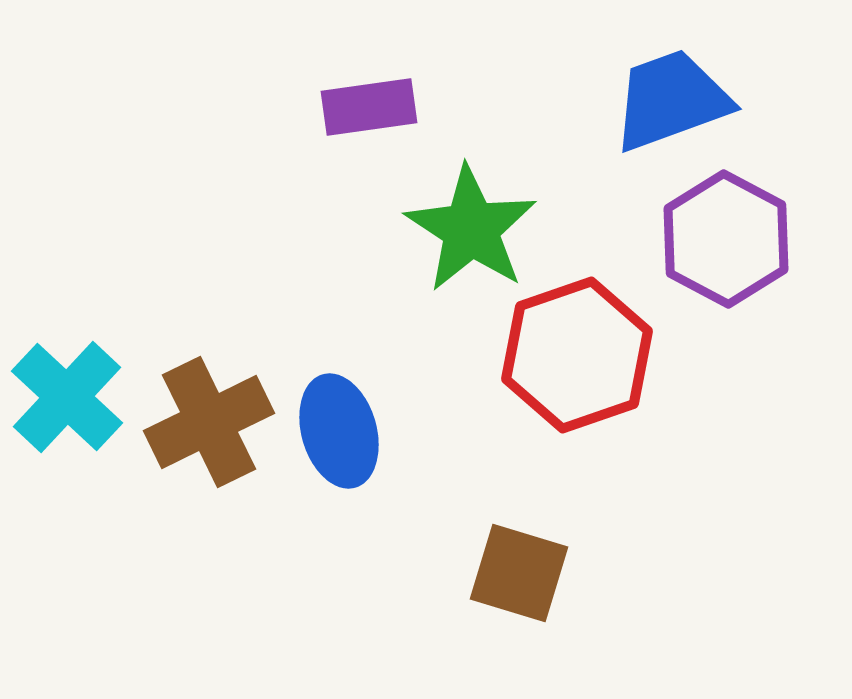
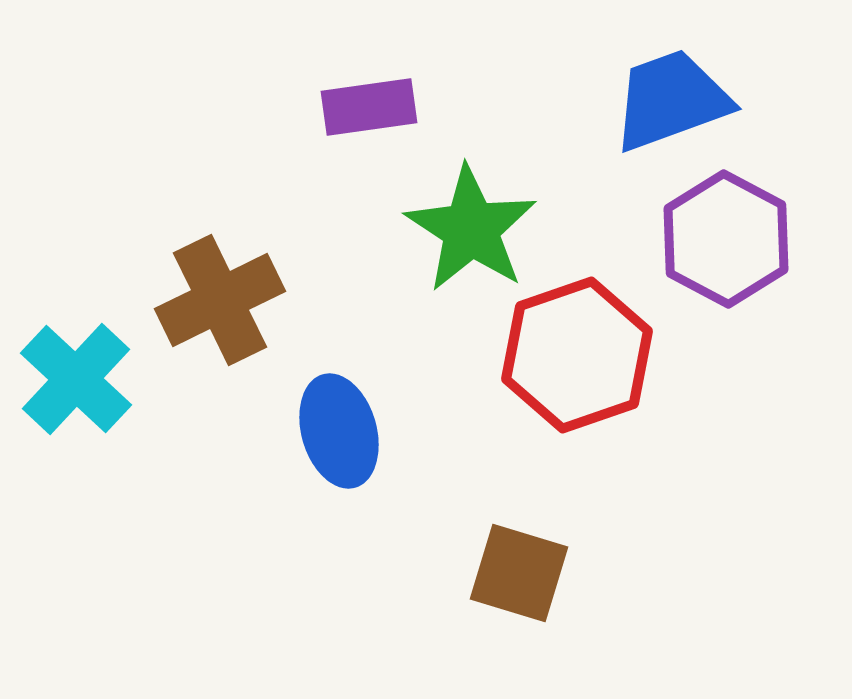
cyan cross: moved 9 px right, 18 px up
brown cross: moved 11 px right, 122 px up
